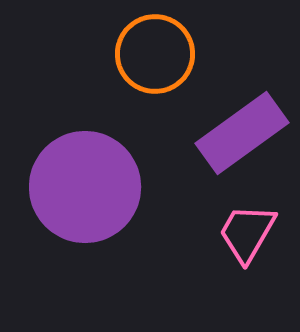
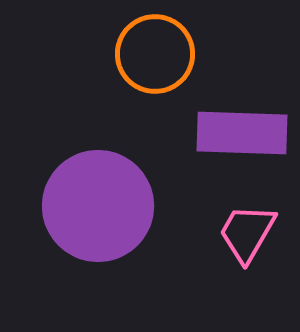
purple rectangle: rotated 38 degrees clockwise
purple circle: moved 13 px right, 19 px down
